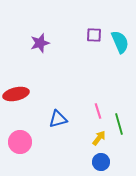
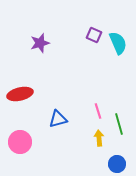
purple square: rotated 21 degrees clockwise
cyan semicircle: moved 2 px left, 1 px down
red ellipse: moved 4 px right
yellow arrow: rotated 42 degrees counterclockwise
blue circle: moved 16 px right, 2 px down
